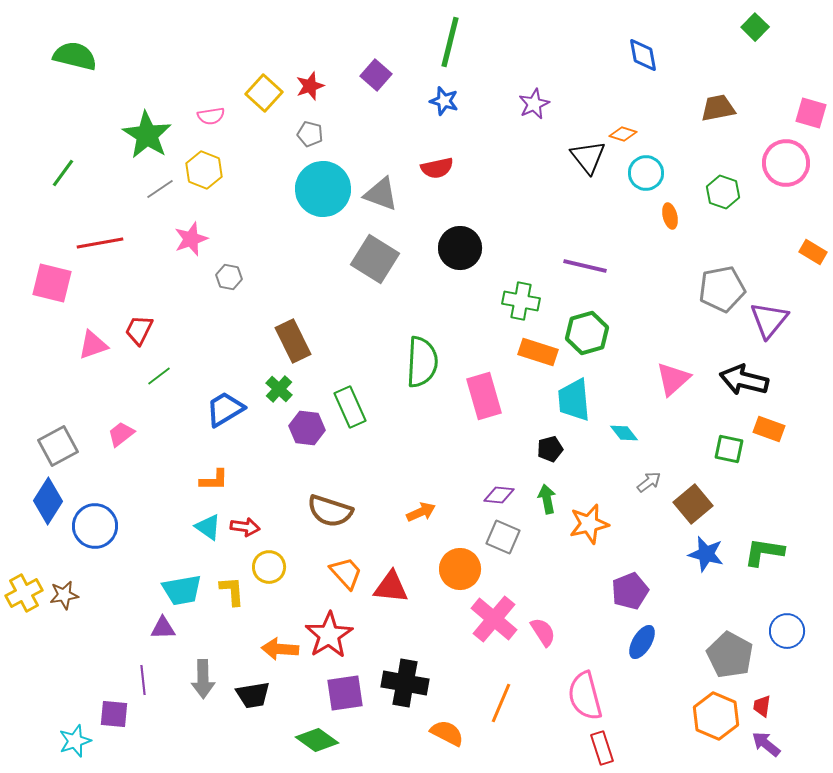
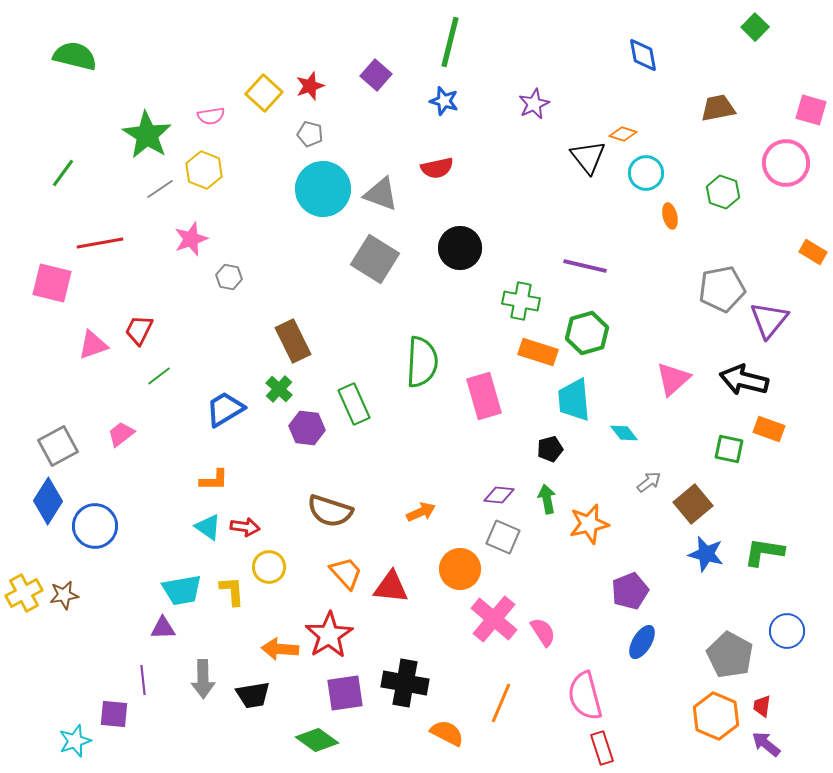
pink square at (811, 113): moved 3 px up
green rectangle at (350, 407): moved 4 px right, 3 px up
